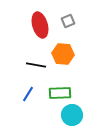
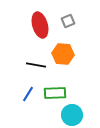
green rectangle: moved 5 px left
